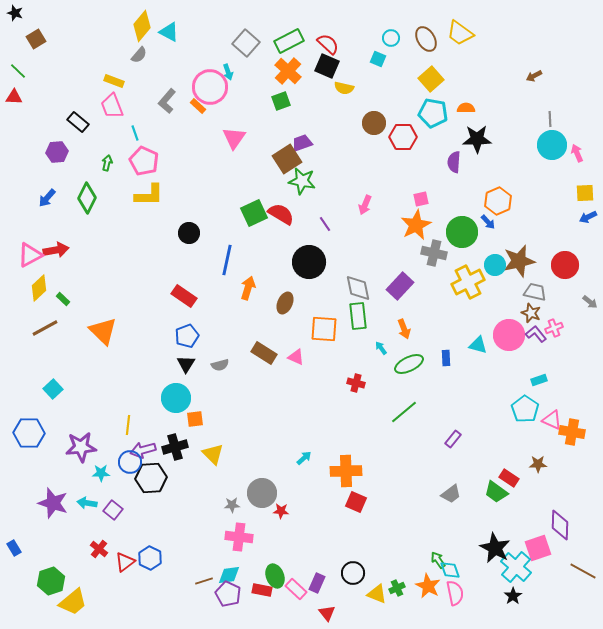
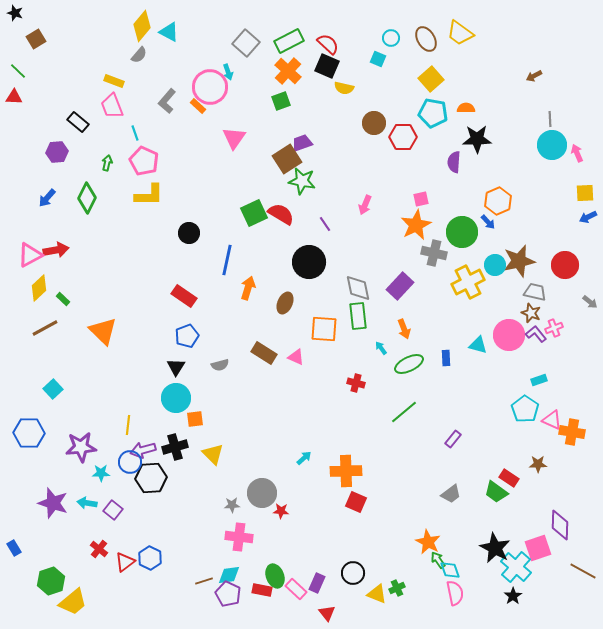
black triangle at (186, 364): moved 10 px left, 3 px down
orange star at (428, 586): moved 44 px up
